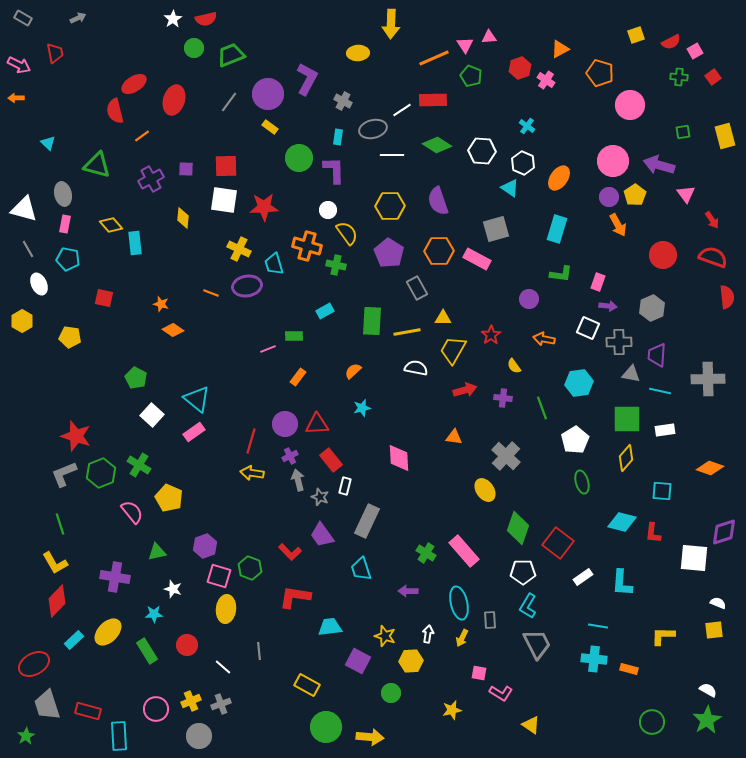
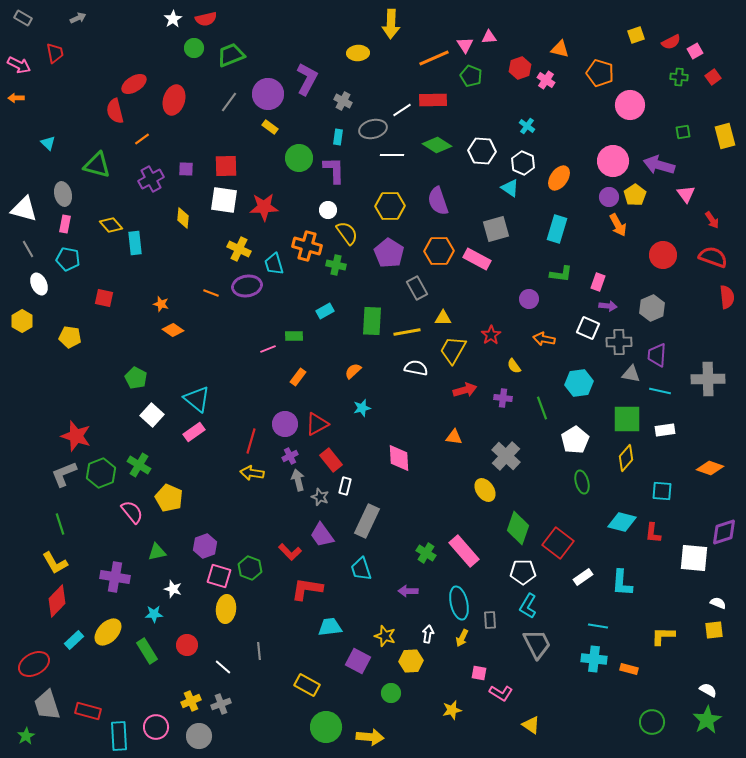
orange triangle at (560, 49): rotated 42 degrees clockwise
orange line at (142, 136): moved 3 px down
red triangle at (317, 424): rotated 25 degrees counterclockwise
red L-shape at (295, 597): moved 12 px right, 8 px up
pink circle at (156, 709): moved 18 px down
